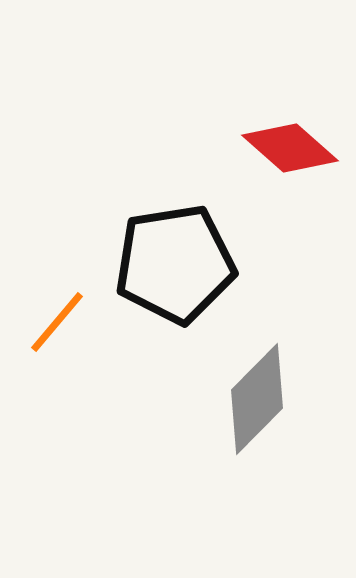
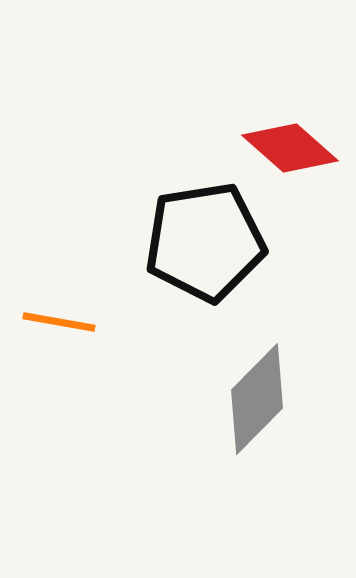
black pentagon: moved 30 px right, 22 px up
orange line: moved 2 px right; rotated 60 degrees clockwise
